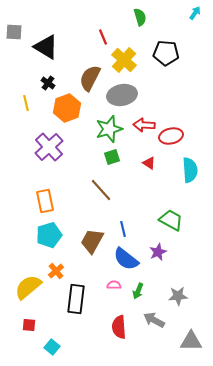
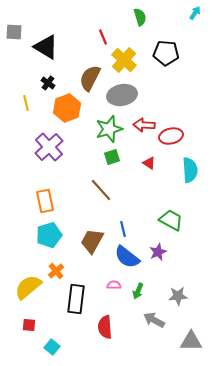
blue semicircle: moved 1 px right, 2 px up
red semicircle: moved 14 px left
